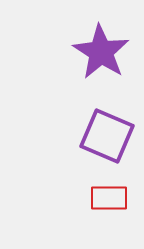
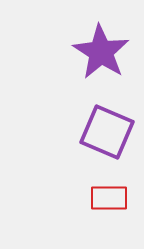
purple square: moved 4 px up
